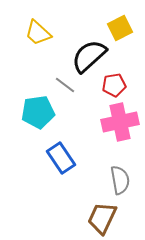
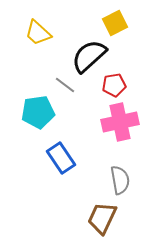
yellow square: moved 5 px left, 5 px up
